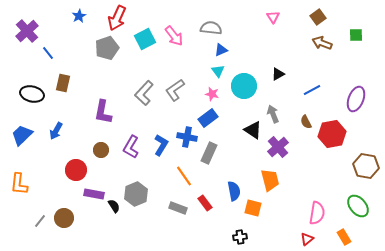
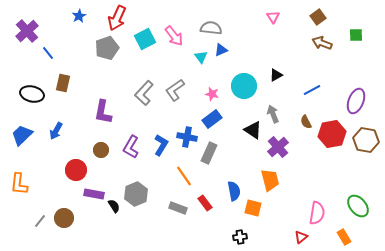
cyan triangle at (218, 71): moved 17 px left, 14 px up
black triangle at (278, 74): moved 2 px left, 1 px down
purple ellipse at (356, 99): moved 2 px down
blue rectangle at (208, 118): moved 4 px right, 1 px down
brown hexagon at (366, 166): moved 26 px up
red triangle at (307, 239): moved 6 px left, 2 px up
